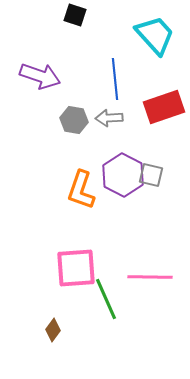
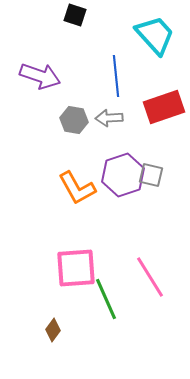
blue line: moved 1 px right, 3 px up
purple hexagon: rotated 15 degrees clockwise
orange L-shape: moved 4 px left, 2 px up; rotated 48 degrees counterclockwise
pink line: rotated 57 degrees clockwise
